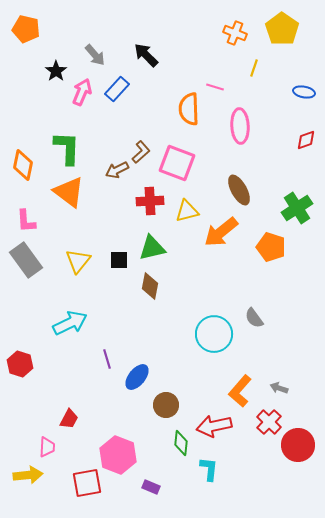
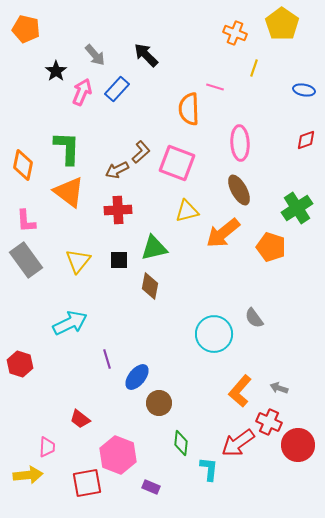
yellow pentagon at (282, 29): moved 5 px up
blue ellipse at (304, 92): moved 2 px up
pink ellipse at (240, 126): moved 17 px down
red cross at (150, 201): moved 32 px left, 9 px down
orange arrow at (221, 232): moved 2 px right, 1 px down
green triangle at (152, 248): moved 2 px right
brown circle at (166, 405): moved 7 px left, 2 px up
red trapezoid at (69, 419): moved 11 px right; rotated 100 degrees clockwise
red cross at (269, 422): rotated 20 degrees counterclockwise
red arrow at (214, 426): moved 24 px right, 17 px down; rotated 24 degrees counterclockwise
